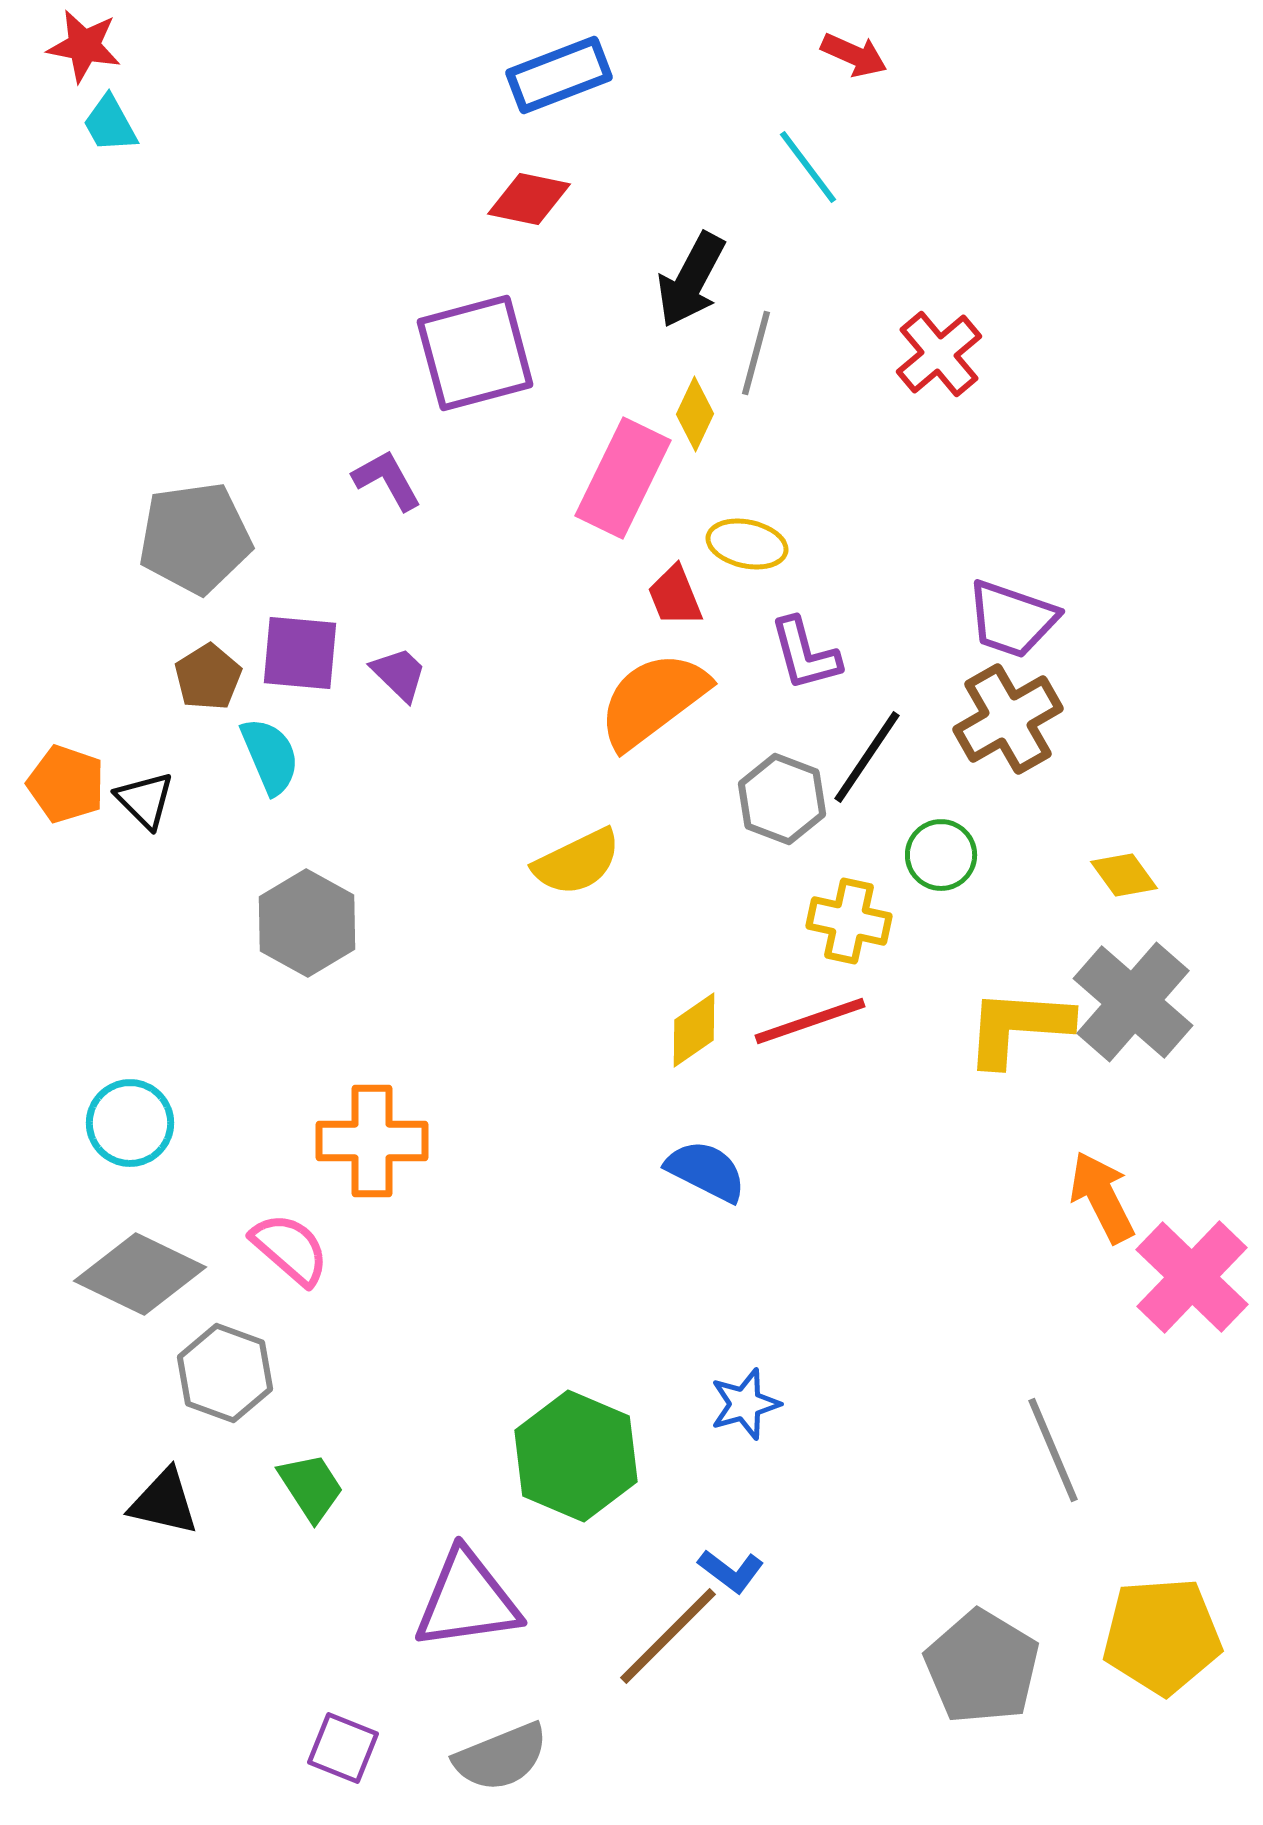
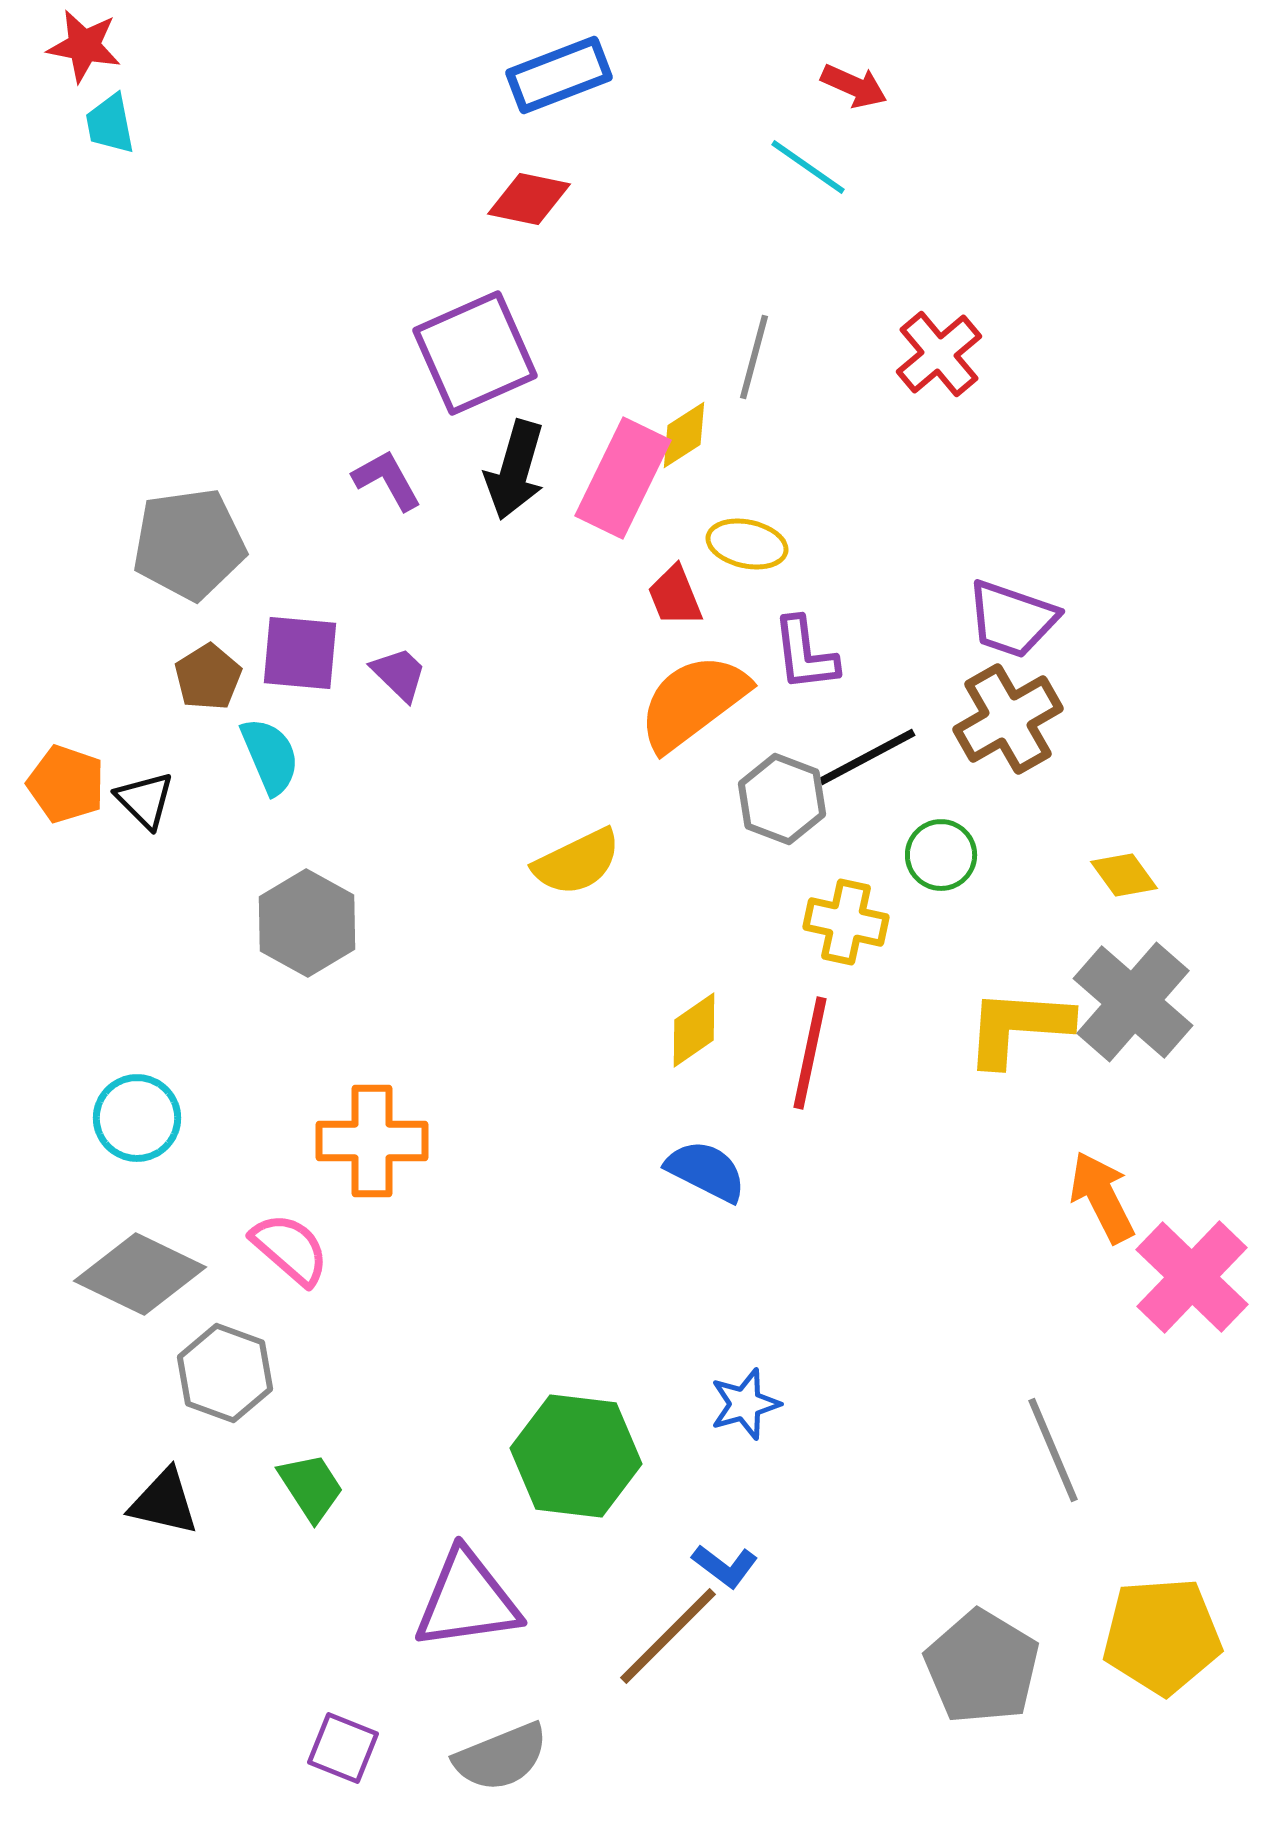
red arrow at (854, 55): moved 31 px down
cyan trapezoid at (110, 124): rotated 18 degrees clockwise
cyan line at (808, 167): rotated 18 degrees counterclockwise
black arrow at (691, 280): moved 176 px left, 190 px down; rotated 12 degrees counterclockwise
purple square at (475, 353): rotated 9 degrees counterclockwise
gray line at (756, 353): moved 2 px left, 4 px down
yellow diamond at (695, 414): moved 11 px left, 21 px down; rotated 32 degrees clockwise
gray pentagon at (195, 538): moved 6 px left, 6 px down
purple L-shape at (805, 654): rotated 8 degrees clockwise
orange semicircle at (653, 700): moved 40 px right, 2 px down
black line at (867, 757): rotated 28 degrees clockwise
yellow cross at (849, 921): moved 3 px left, 1 px down
red line at (810, 1021): moved 32 px down; rotated 59 degrees counterclockwise
cyan circle at (130, 1123): moved 7 px right, 5 px up
green hexagon at (576, 1456): rotated 16 degrees counterclockwise
blue L-shape at (731, 1571): moved 6 px left, 5 px up
